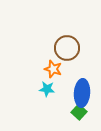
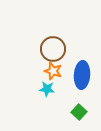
brown circle: moved 14 px left, 1 px down
orange star: moved 2 px down
blue ellipse: moved 18 px up
